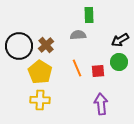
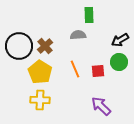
brown cross: moved 1 px left, 1 px down
orange line: moved 2 px left, 1 px down
purple arrow: moved 2 px down; rotated 40 degrees counterclockwise
